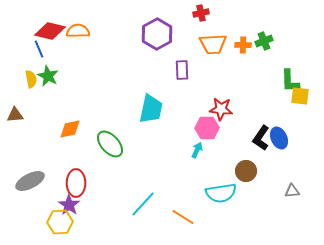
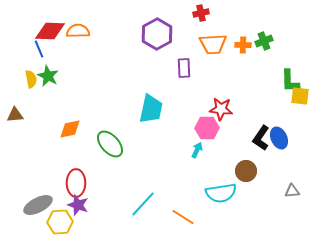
red diamond: rotated 12 degrees counterclockwise
purple rectangle: moved 2 px right, 2 px up
gray ellipse: moved 8 px right, 24 px down
purple star: moved 9 px right; rotated 15 degrees counterclockwise
